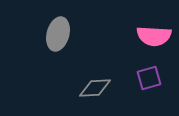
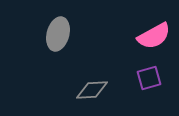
pink semicircle: rotated 32 degrees counterclockwise
gray diamond: moved 3 px left, 2 px down
